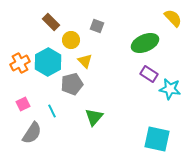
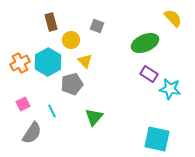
brown rectangle: rotated 30 degrees clockwise
